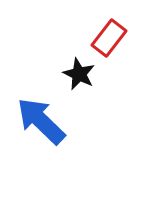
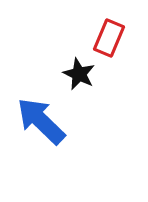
red rectangle: rotated 15 degrees counterclockwise
